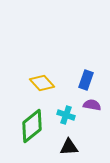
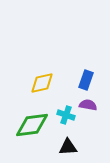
yellow diamond: rotated 60 degrees counterclockwise
purple semicircle: moved 4 px left
green diamond: moved 1 px up; rotated 32 degrees clockwise
black triangle: moved 1 px left
